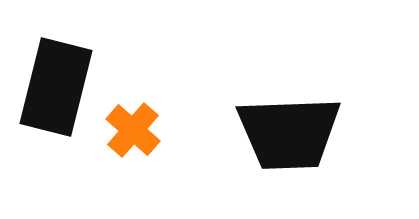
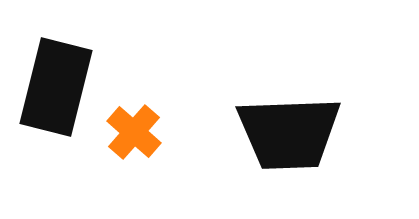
orange cross: moved 1 px right, 2 px down
